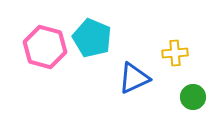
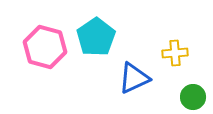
cyan pentagon: moved 4 px right, 1 px up; rotated 15 degrees clockwise
